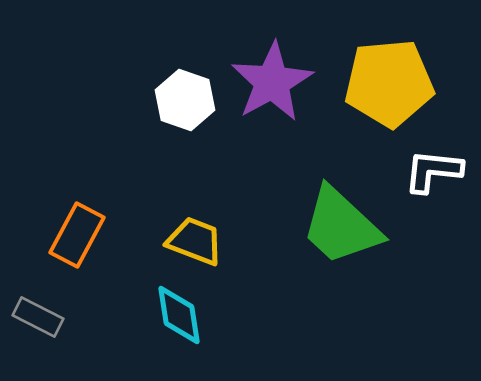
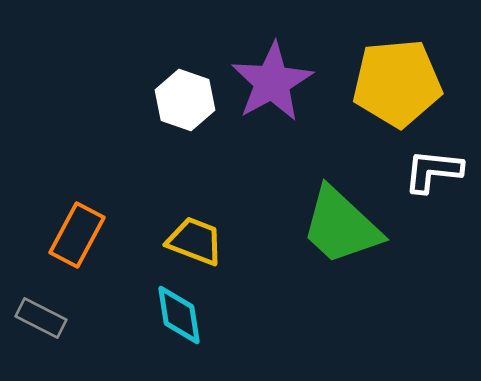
yellow pentagon: moved 8 px right
gray rectangle: moved 3 px right, 1 px down
